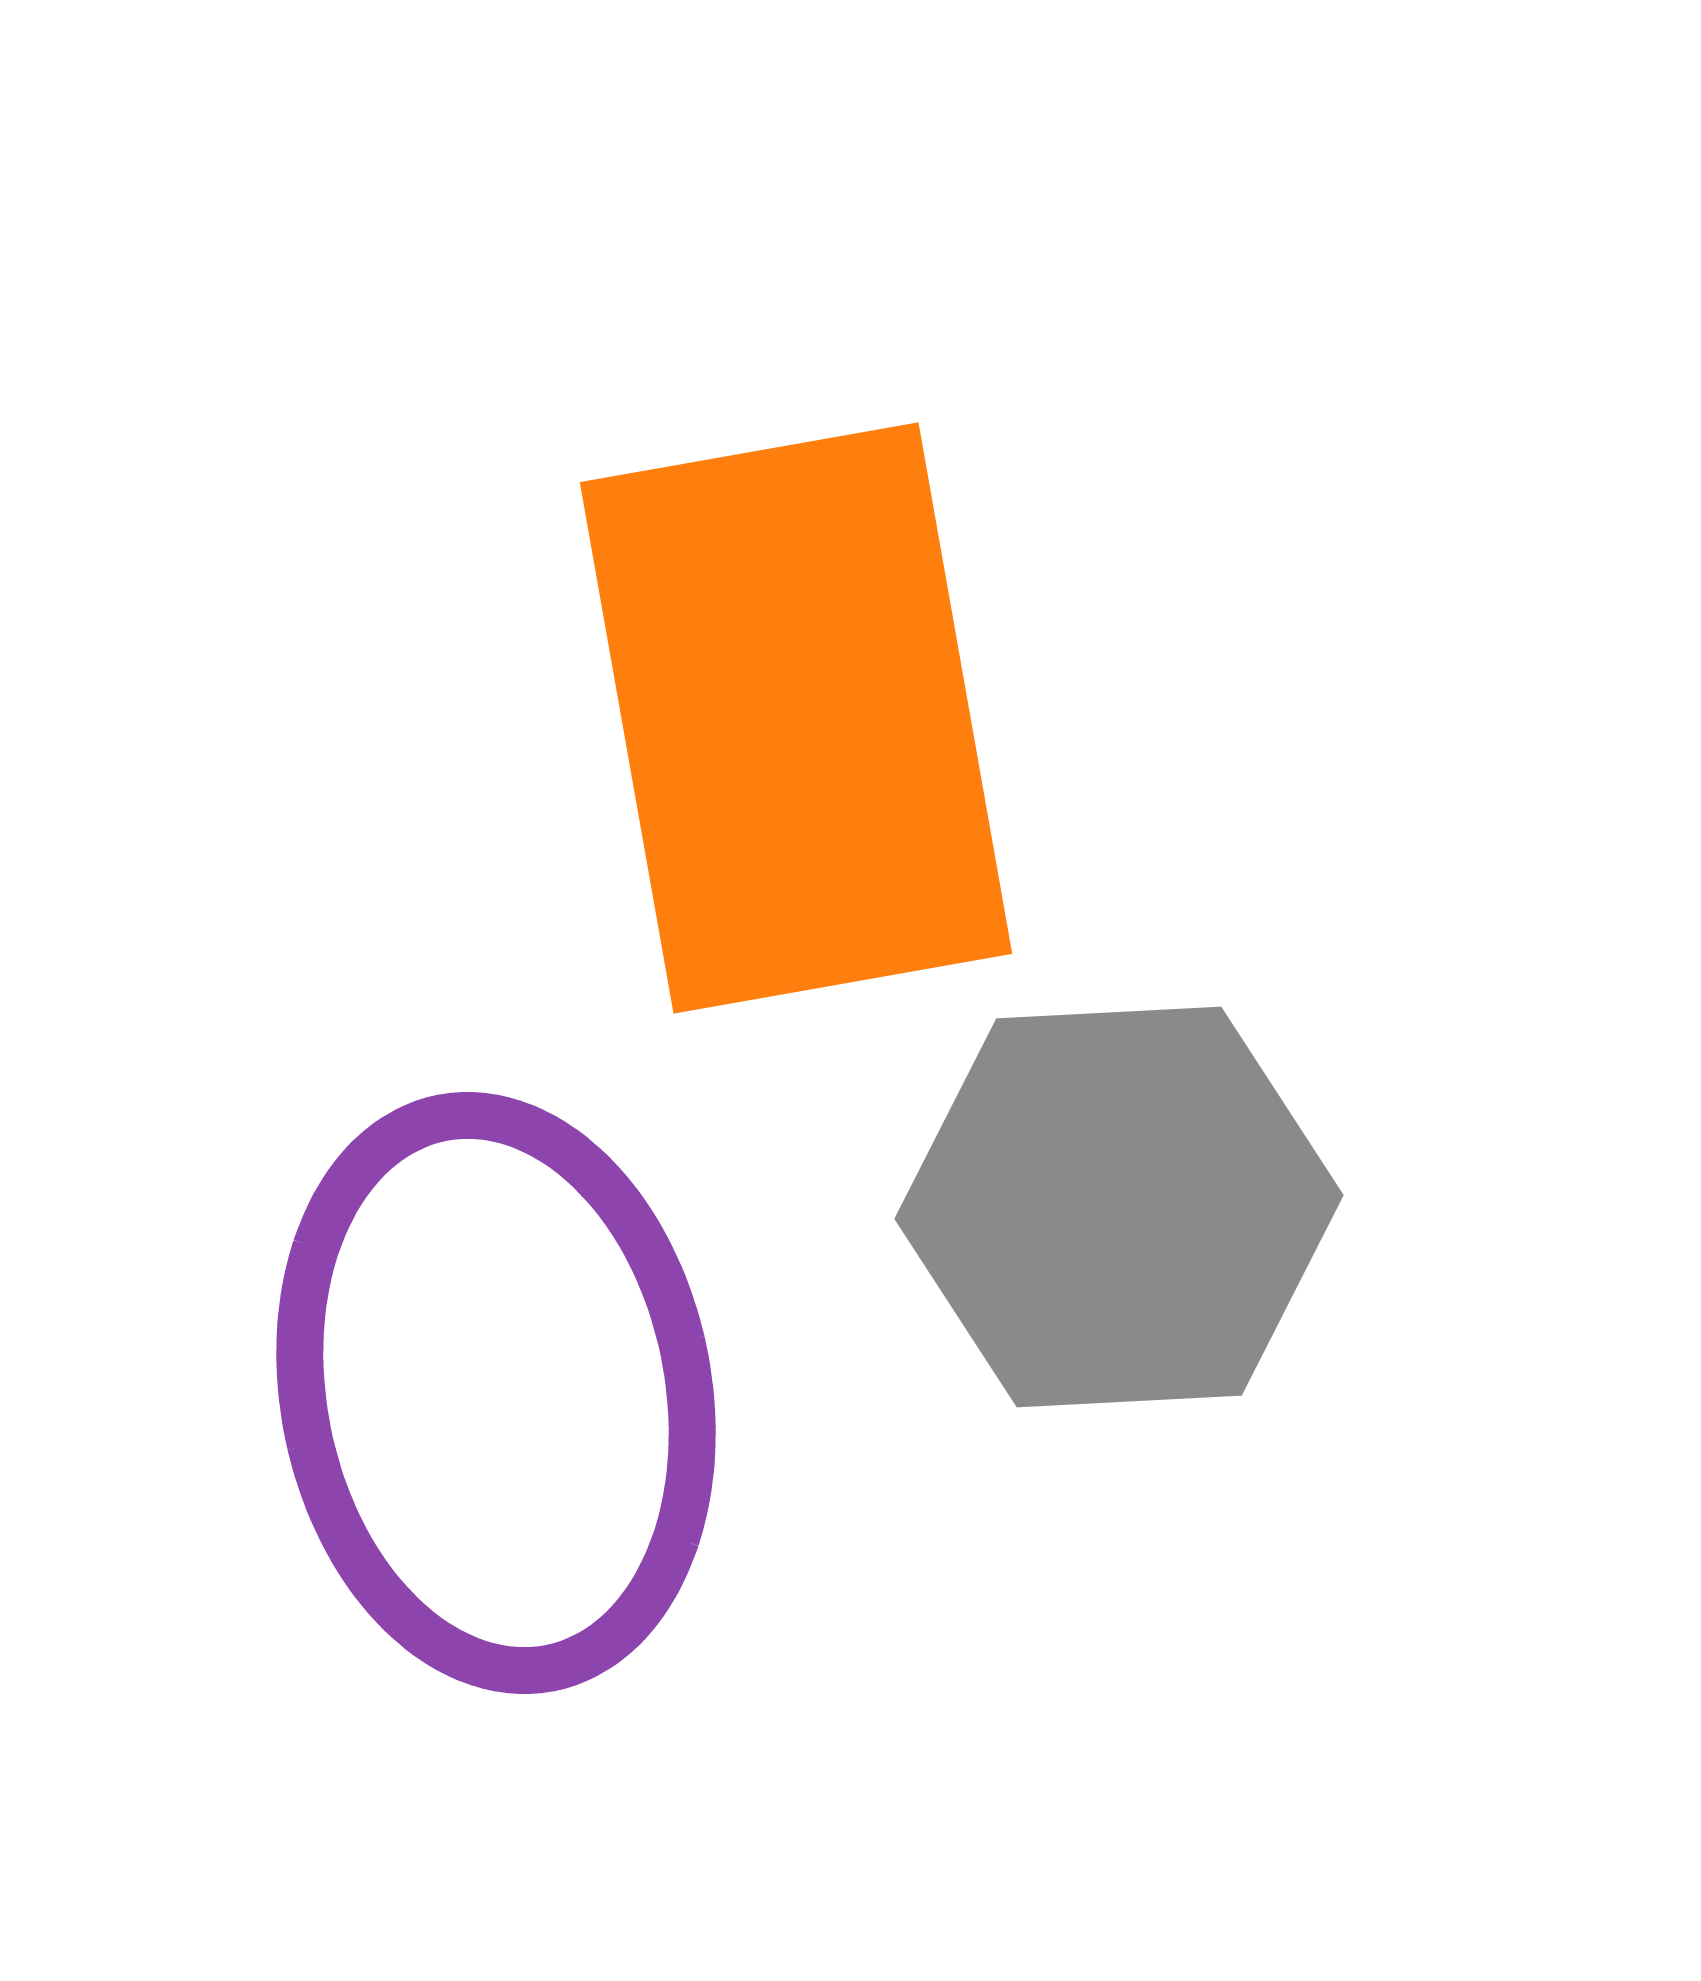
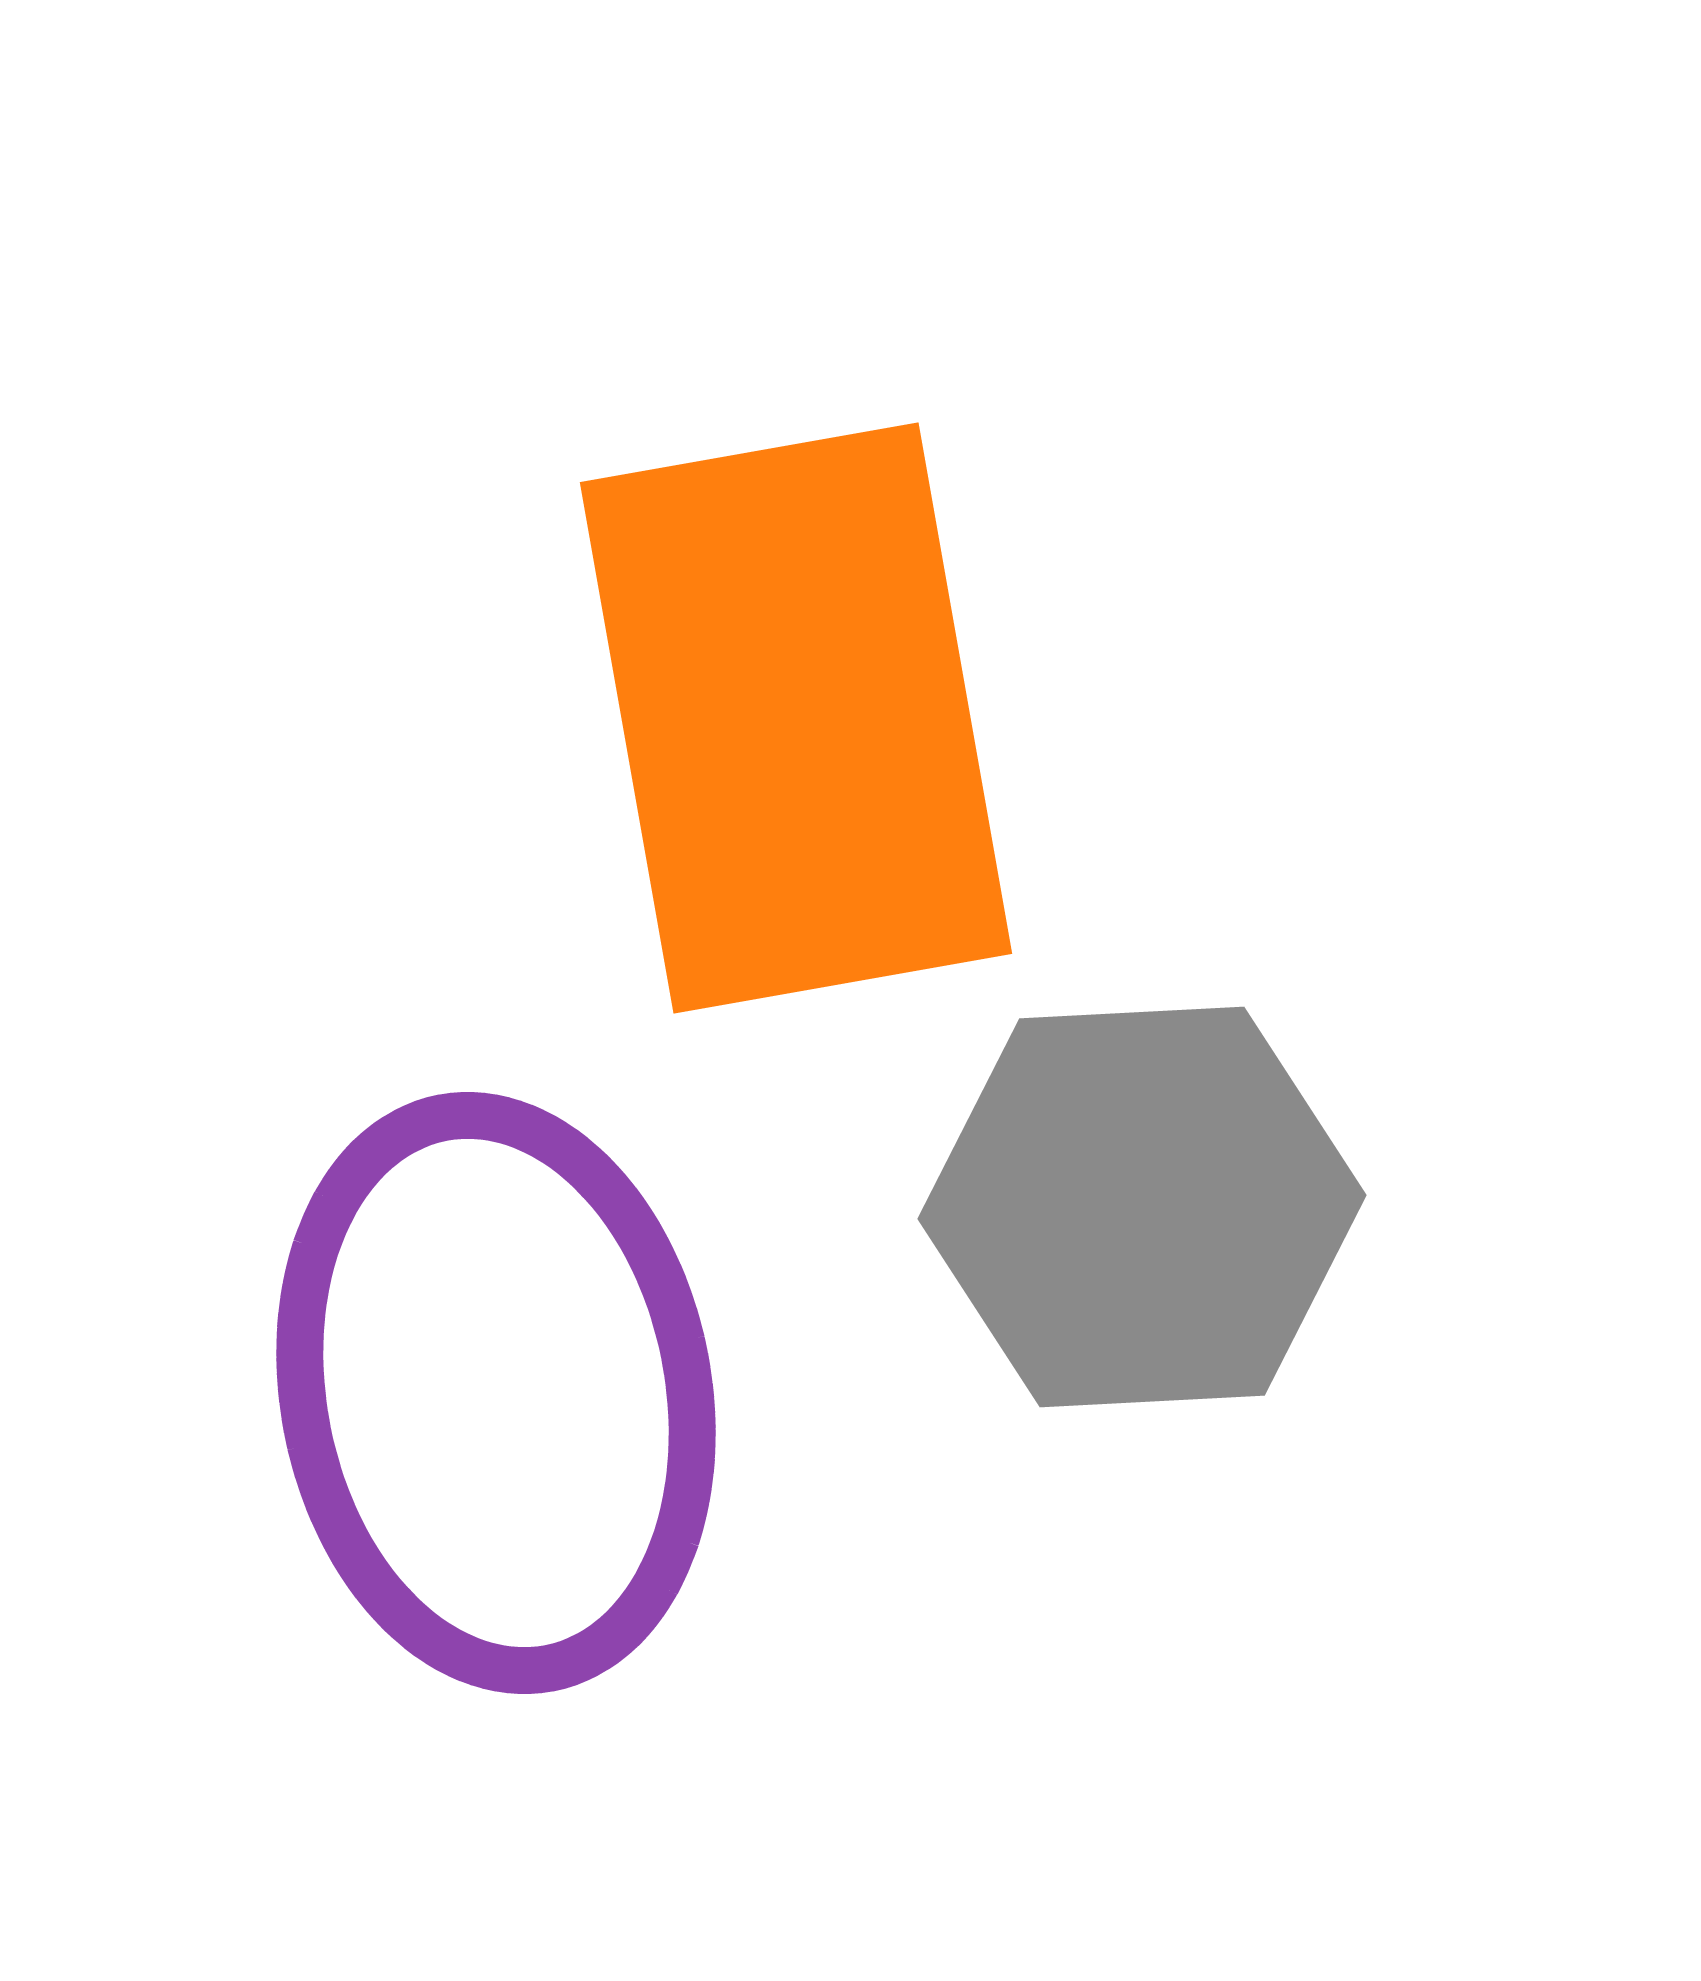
gray hexagon: moved 23 px right
